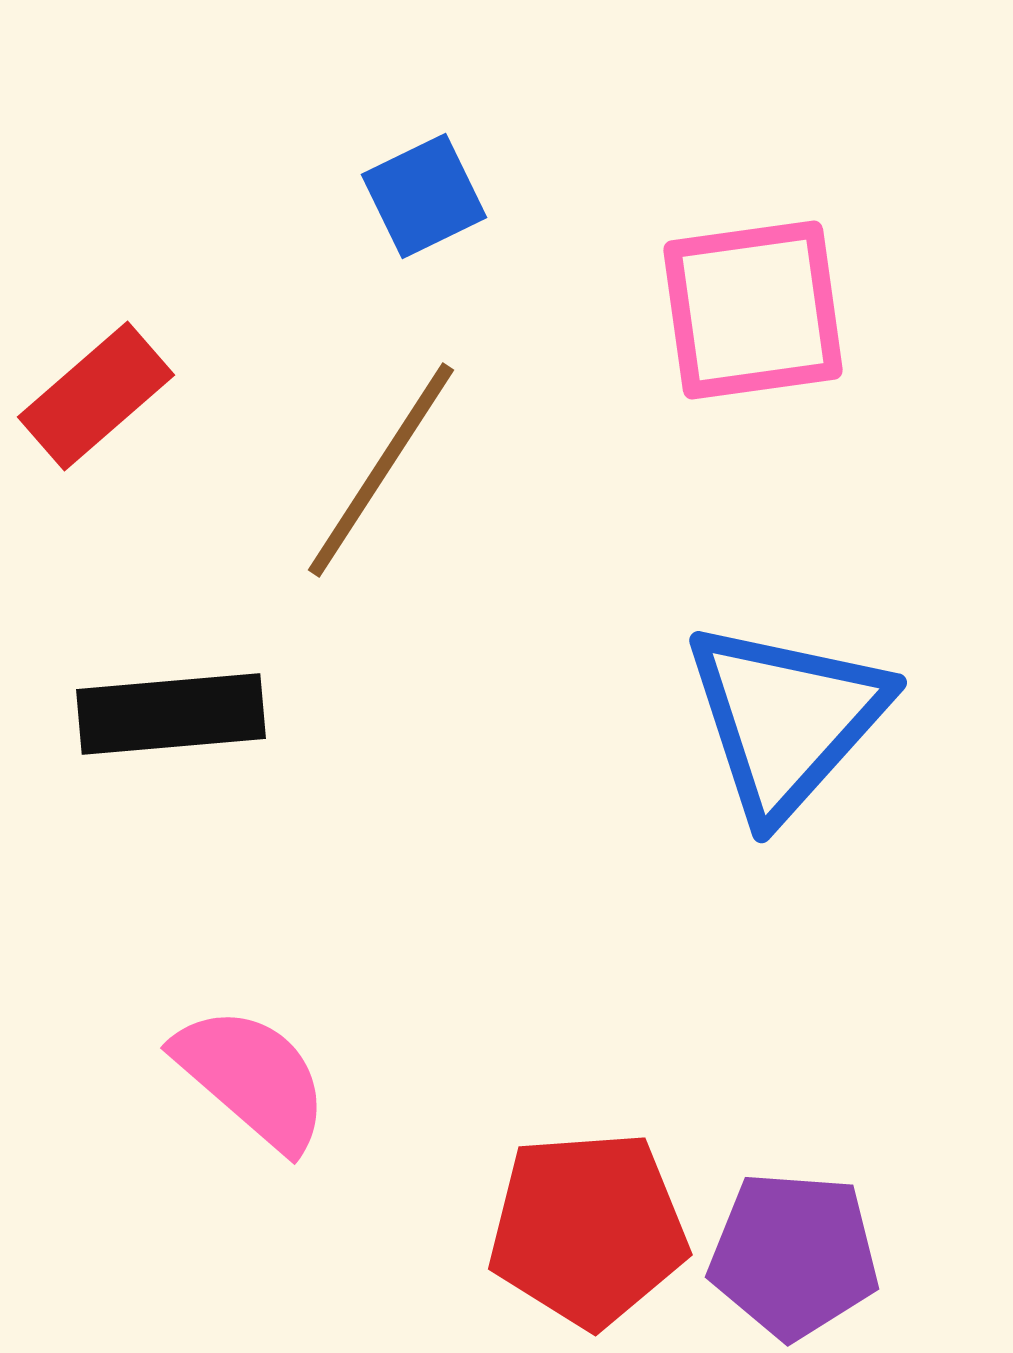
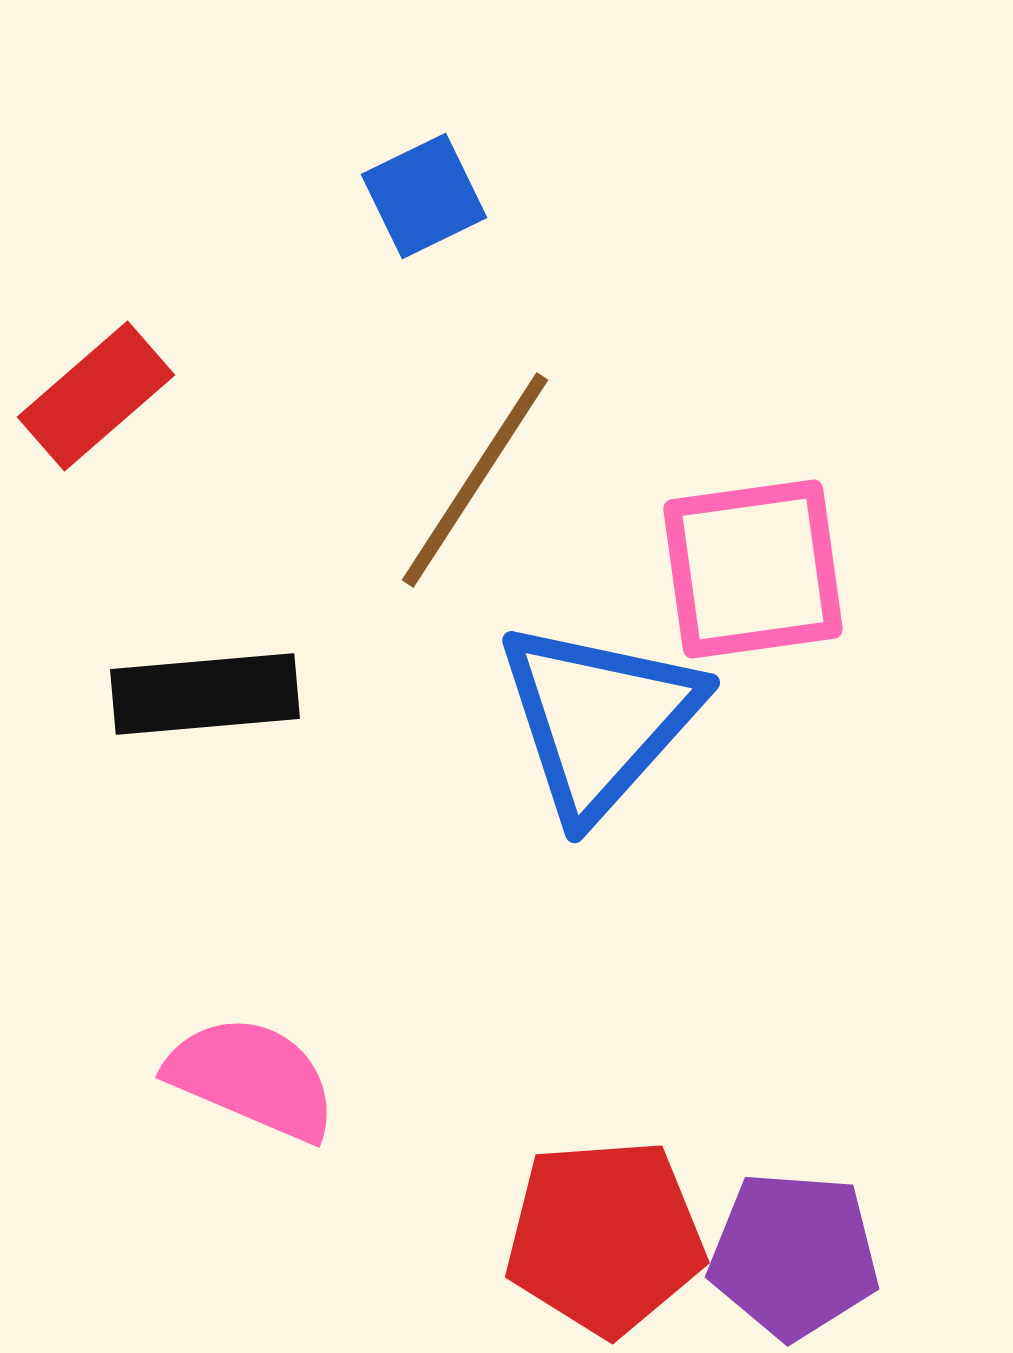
pink square: moved 259 px down
brown line: moved 94 px right, 10 px down
black rectangle: moved 34 px right, 20 px up
blue triangle: moved 187 px left
pink semicircle: rotated 18 degrees counterclockwise
red pentagon: moved 17 px right, 8 px down
